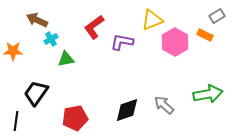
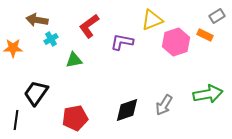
brown arrow: rotated 15 degrees counterclockwise
red L-shape: moved 5 px left, 1 px up
pink hexagon: moved 1 px right; rotated 12 degrees clockwise
orange star: moved 3 px up
green triangle: moved 8 px right, 1 px down
gray arrow: rotated 100 degrees counterclockwise
black line: moved 1 px up
